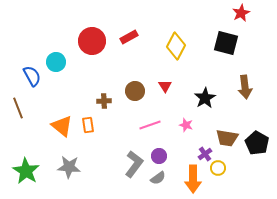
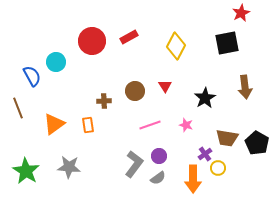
black square: moved 1 px right; rotated 25 degrees counterclockwise
orange triangle: moved 8 px left, 2 px up; rotated 45 degrees clockwise
